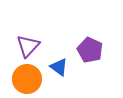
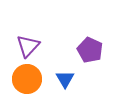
blue triangle: moved 6 px right, 12 px down; rotated 24 degrees clockwise
